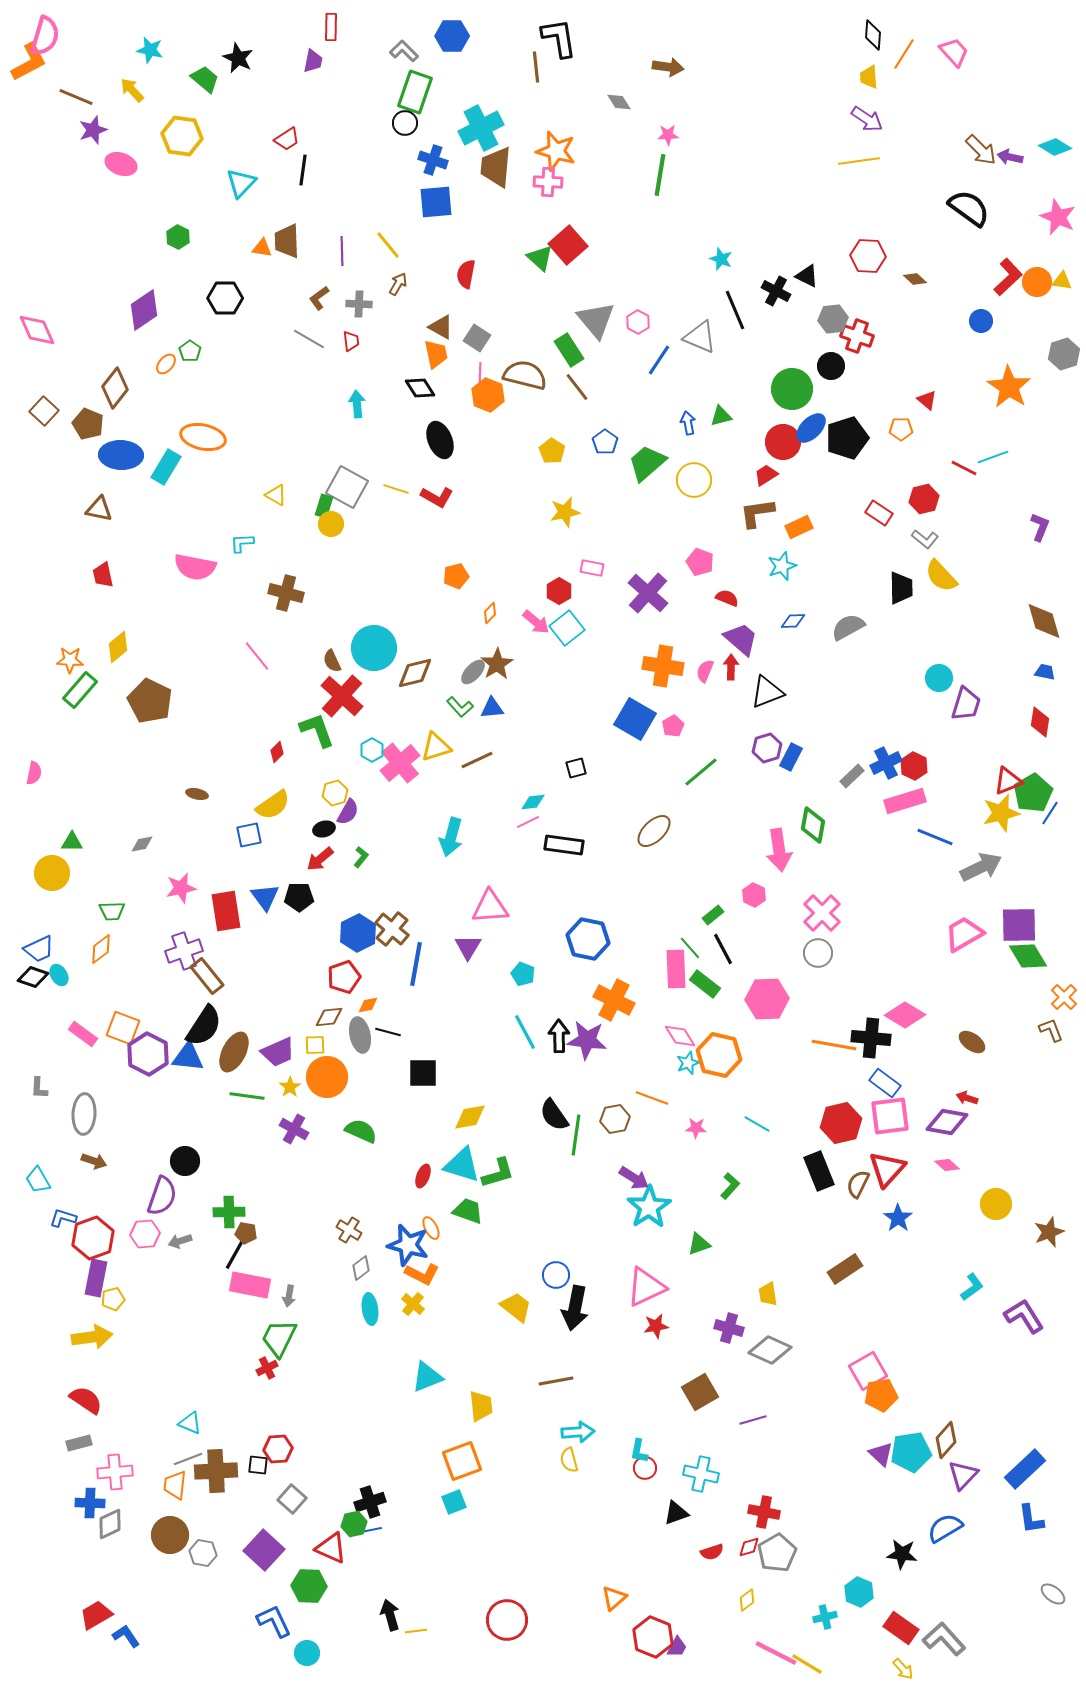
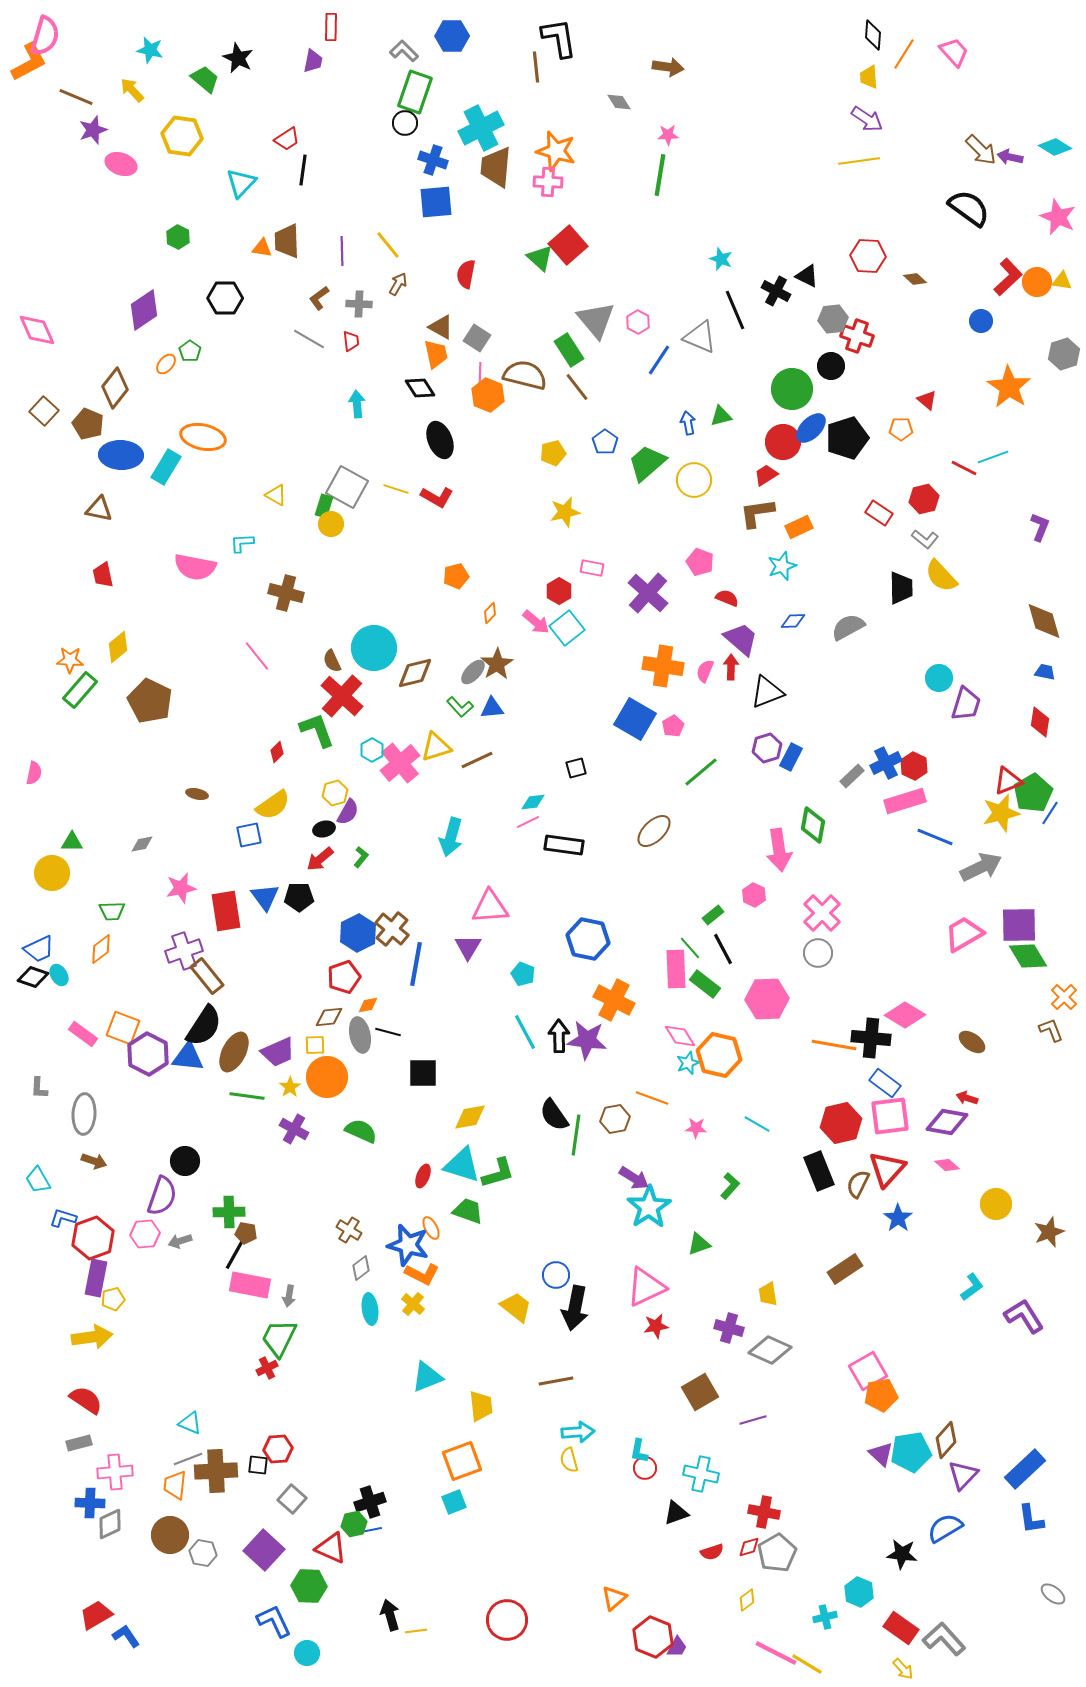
yellow pentagon at (552, 451): moved 1 px right, 2 px down; rotated 25 degrees clockwise
